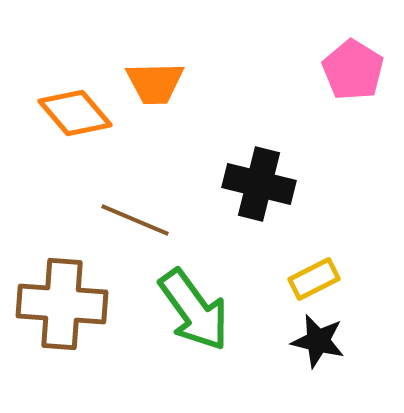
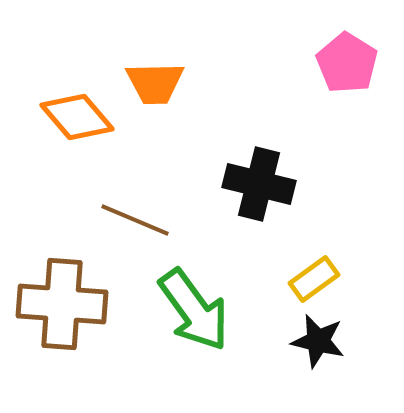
pink pentagon: moved 6 px left, 7 px up
orange diamond: moved 2 px right, 4 px down
yellow rectangle: rotated 9 degrees counterclockwise
